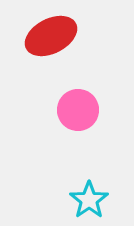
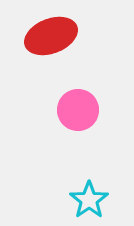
red ellipse: rotated 6 degrees clockwise
